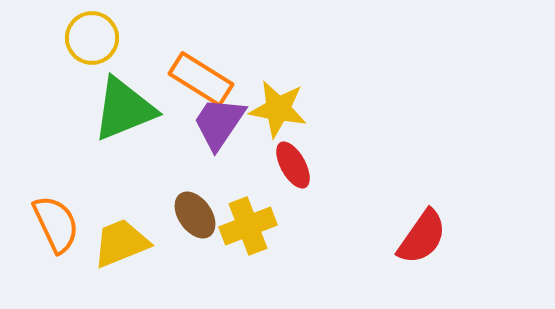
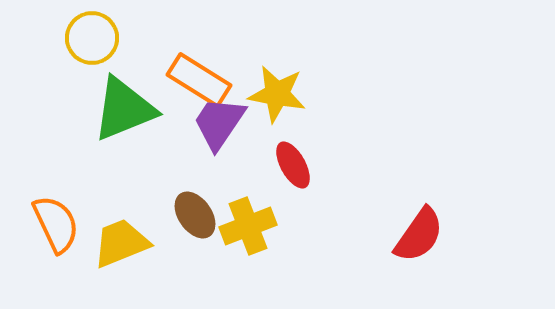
orange rectangle: moved 2 px left, 1 px down
yellow star: moved 1 px left, 15 px up
red semicircle: moved 3 px left, 2 px up
